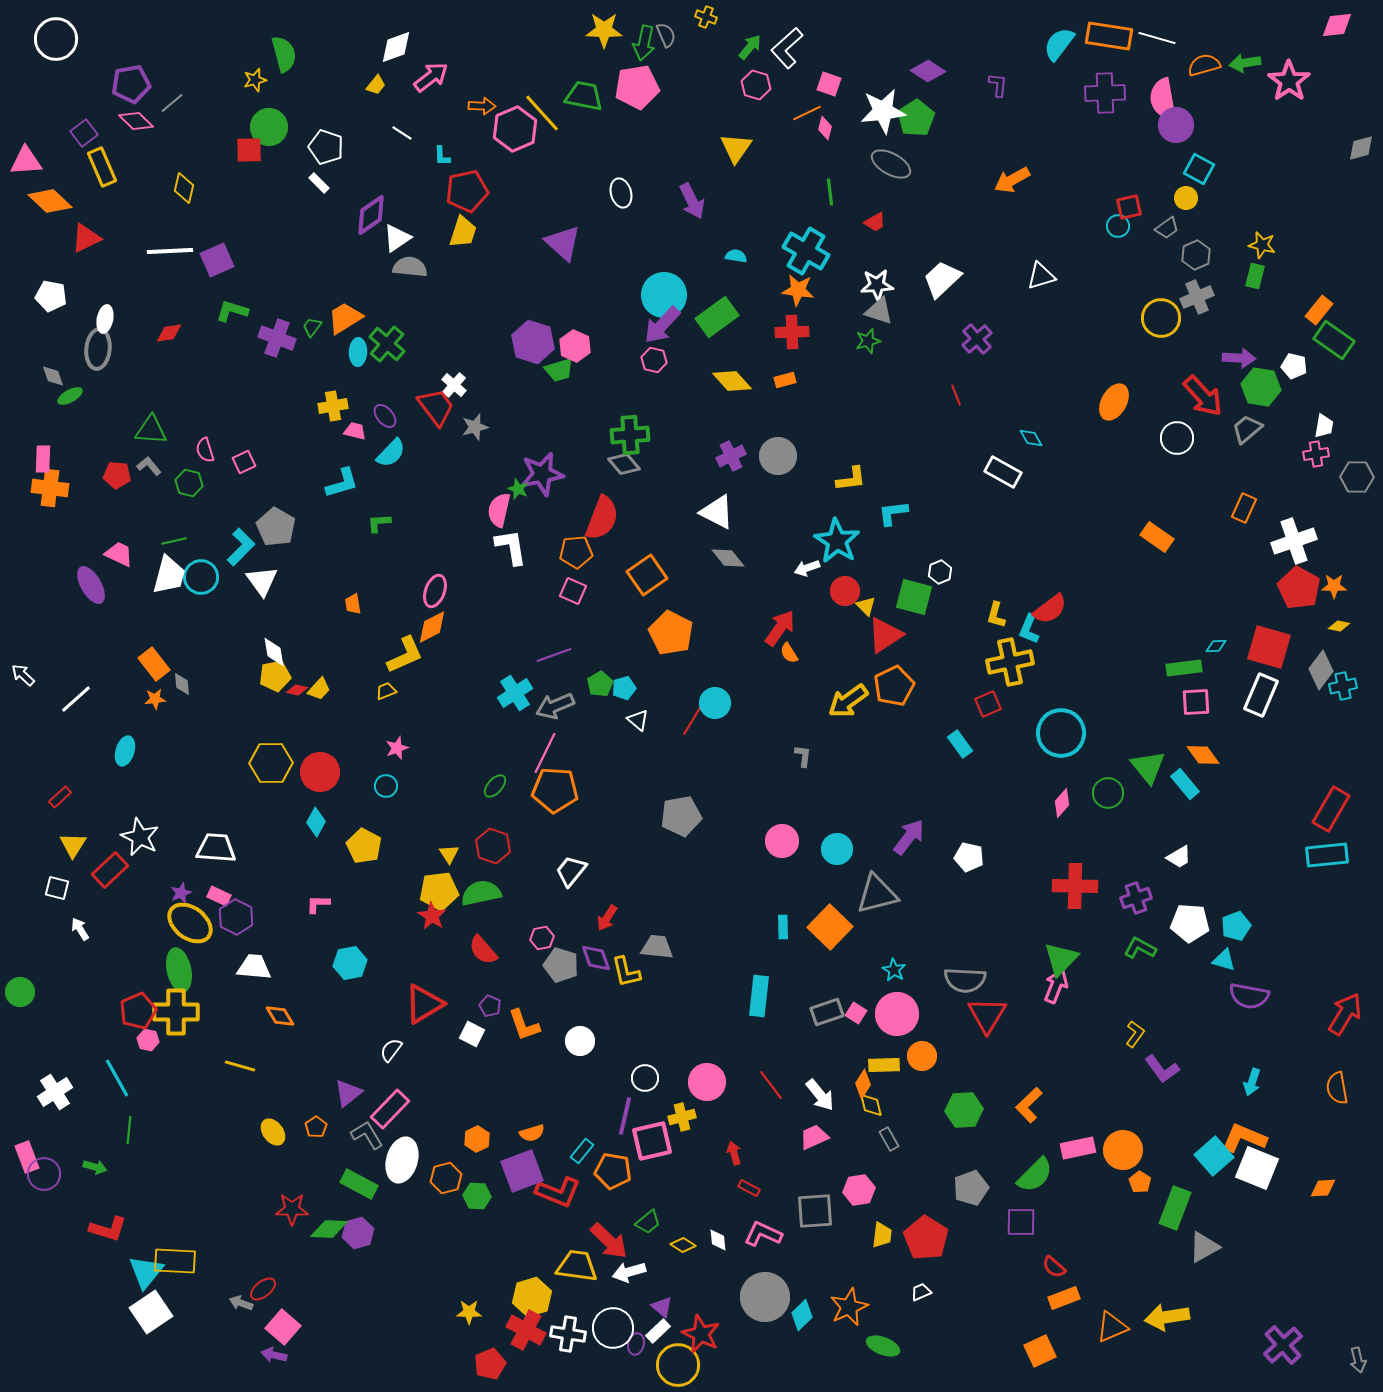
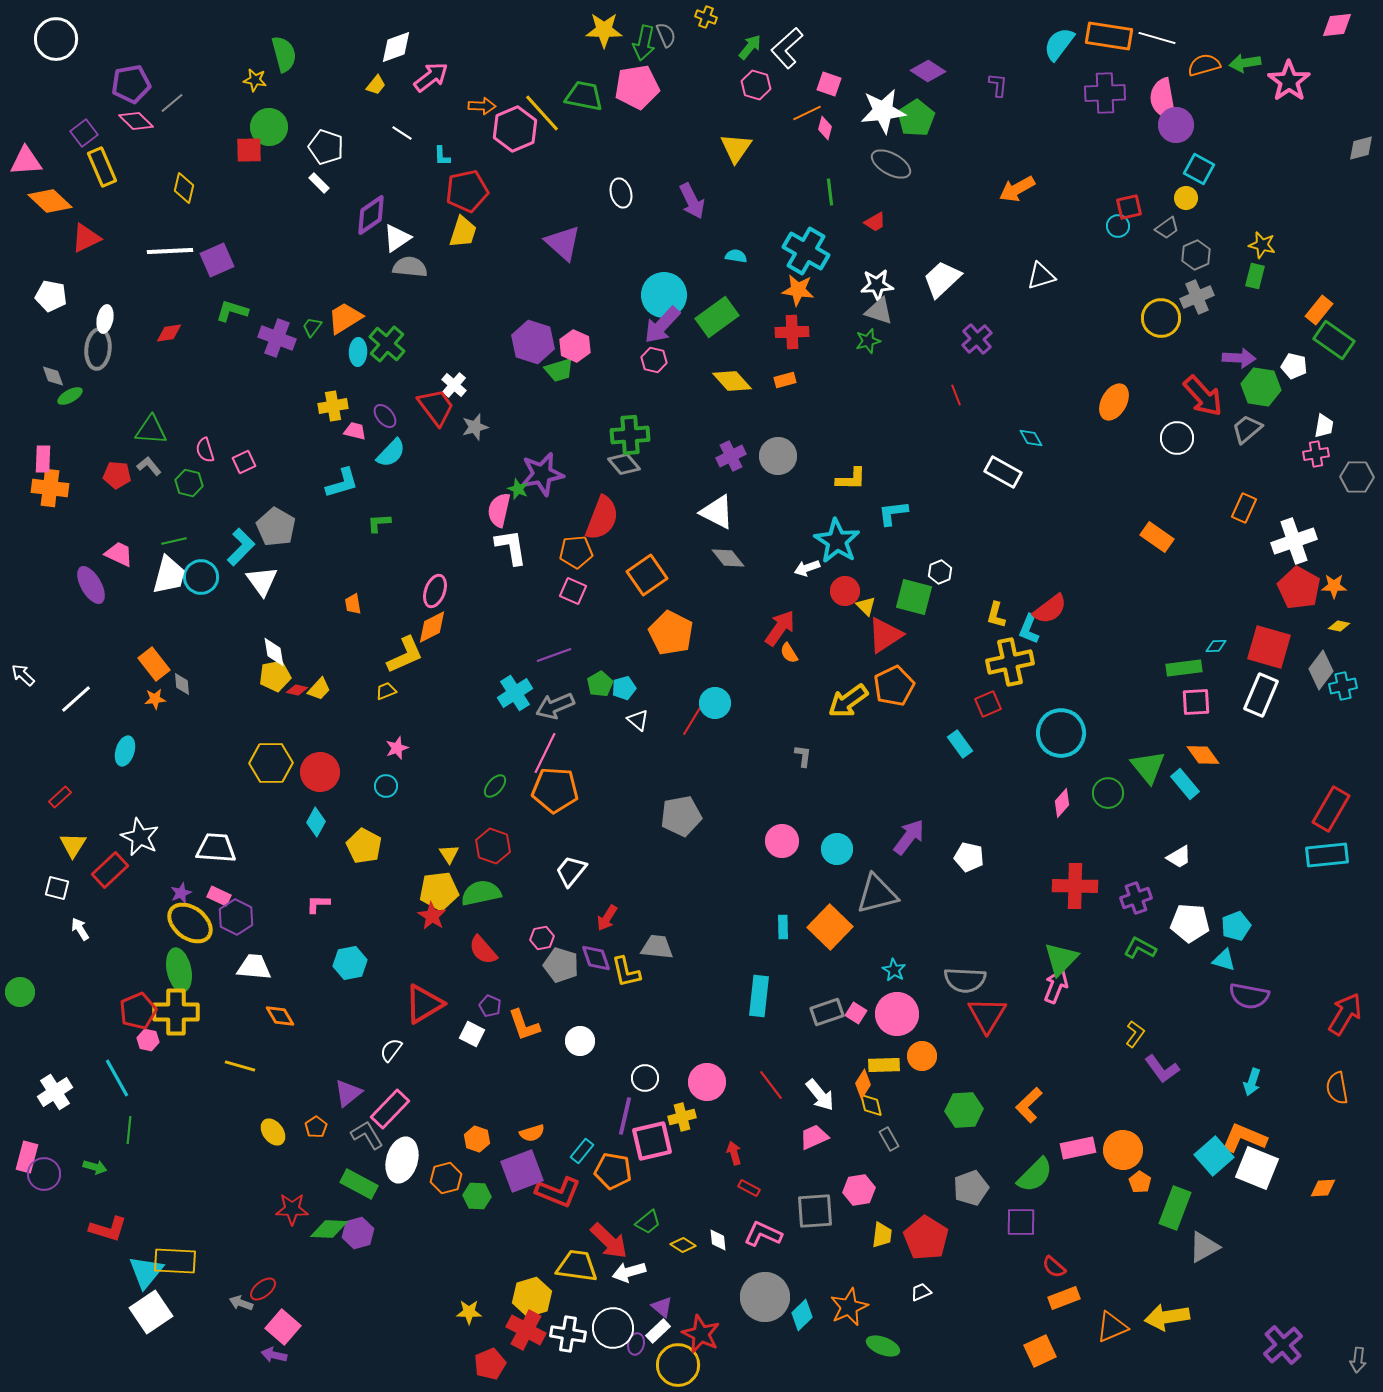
yellow star at (255, 80): rotated 25 degrees clockwise
orange arrow at (1012, 180): moved 5 px right, 9 px down
yellow L-shape at (851, 479): rotated 8 degrees clockwise
orange hexagon at (477, 1139): rotated 15 degrees counterclockwise
pink rectangle at (27, 1157): rotated 36 degrees clockwise
gray arrow at (1358, 1360): rotated 20 degrees clockwise
